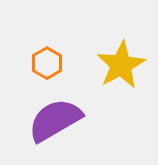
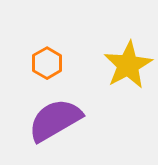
yellow star: moved 7 px right
